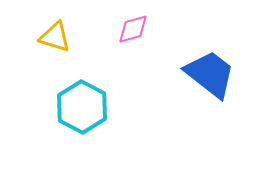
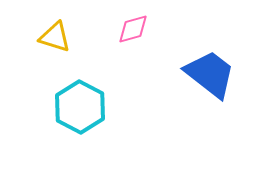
cyan hexagon: moved 2 px left
